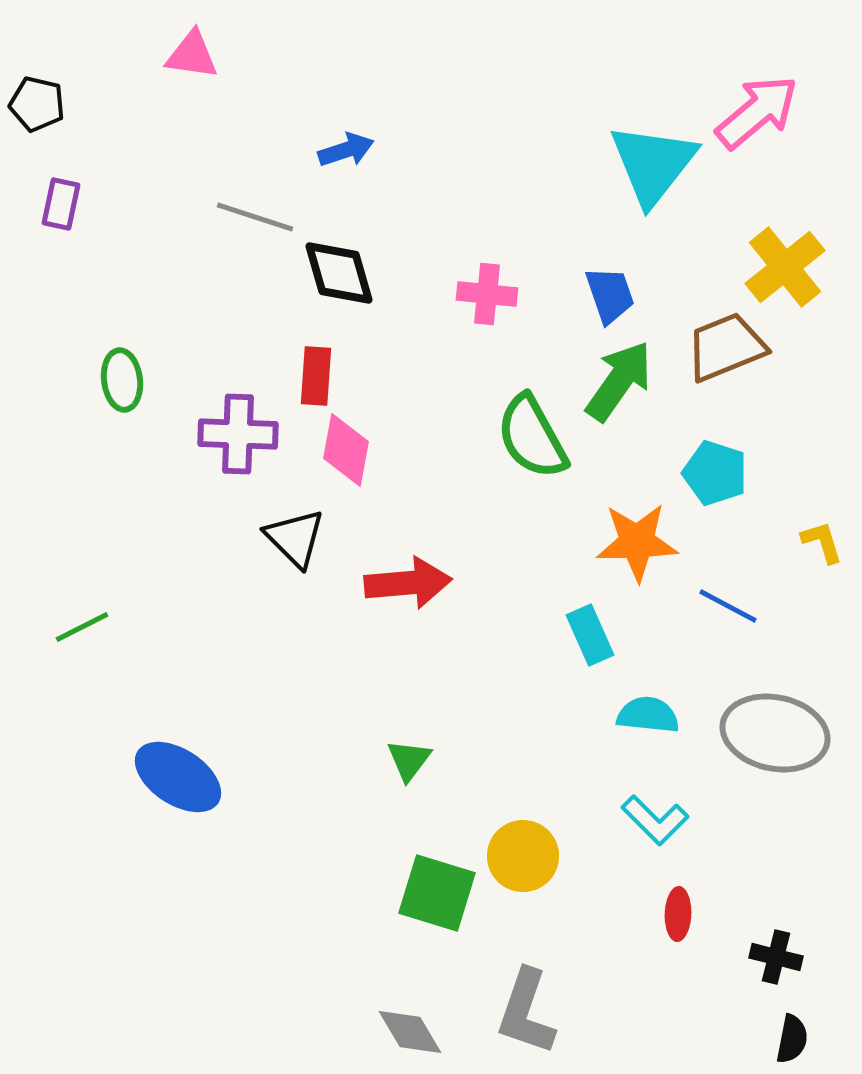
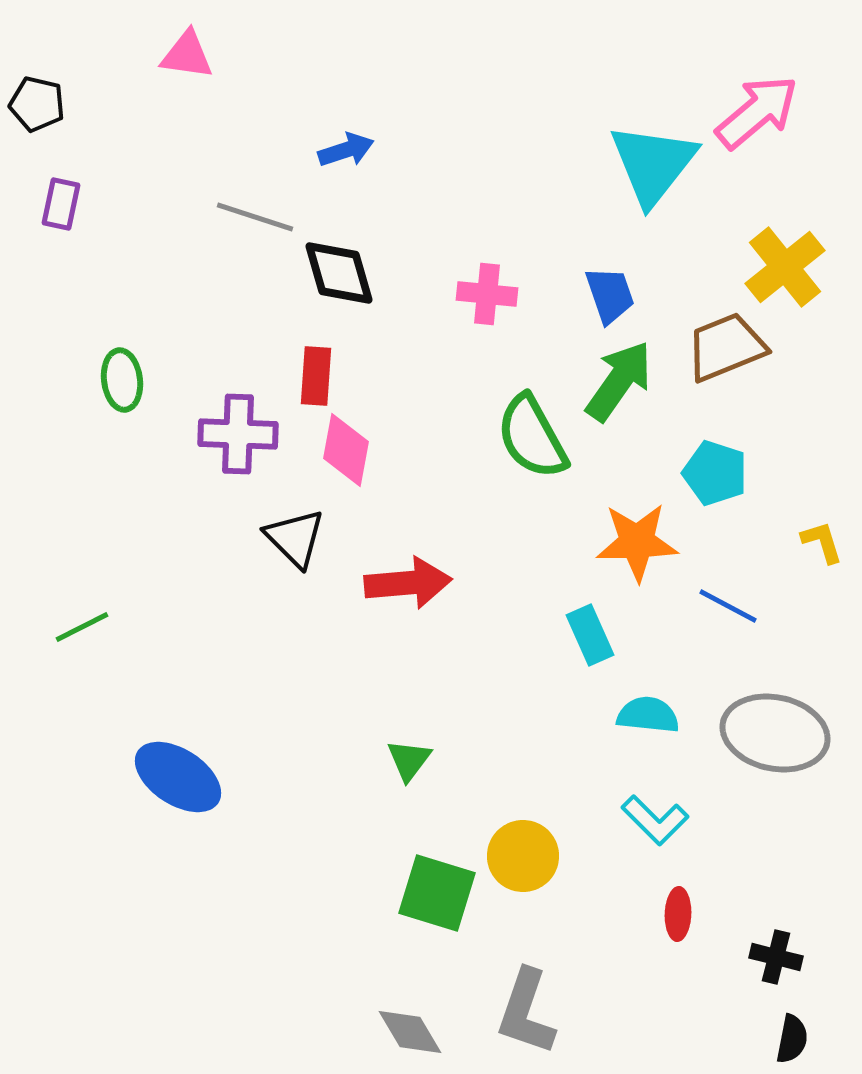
pink triangle: moved 5 px left
